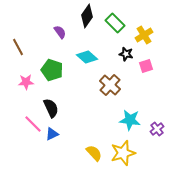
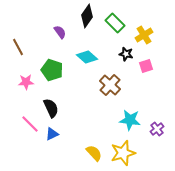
pink line: moved 3 px left
